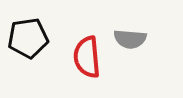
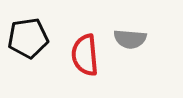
red semicircle: moved 2 px left, 2 px up
